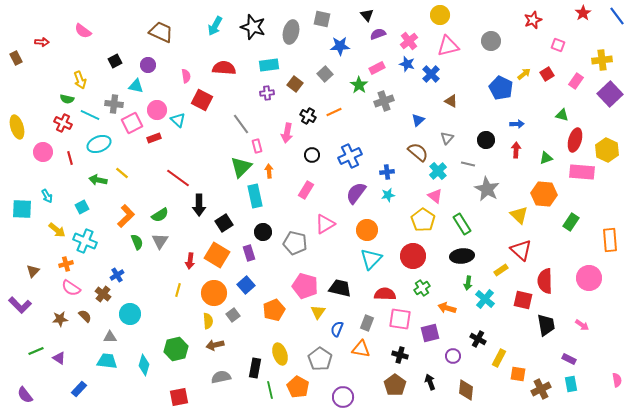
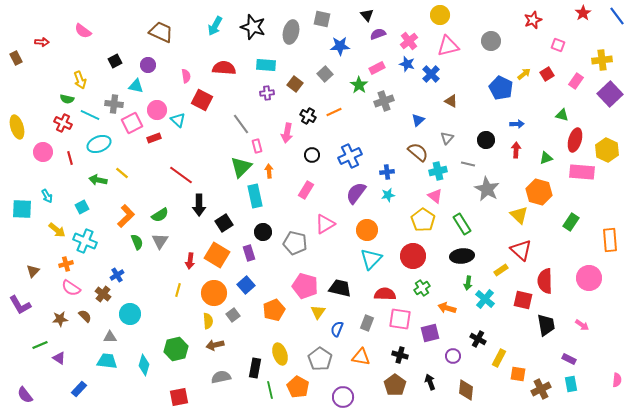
cyan rectangle at (269, 65): moved 3 px left; rotated 12 degrees clockwise
cyan cross at (438, 171): rotated 30 degrees clockwise
red line at (178, 178): moved 3 px right, 3 px up
orange hexagon at (544, 194): moved 5 px left, 2 px up; rotated 10 degrees clockwise
purple L-shape at (20, 305): rotated 15 degrees clockwise
orange triangle at (361, 349): moved 8 px down
green line at (36, 351): moved 4 px right, 6 px up
pink semicircle at (617, 380): rotated 16 degrees clockwise
